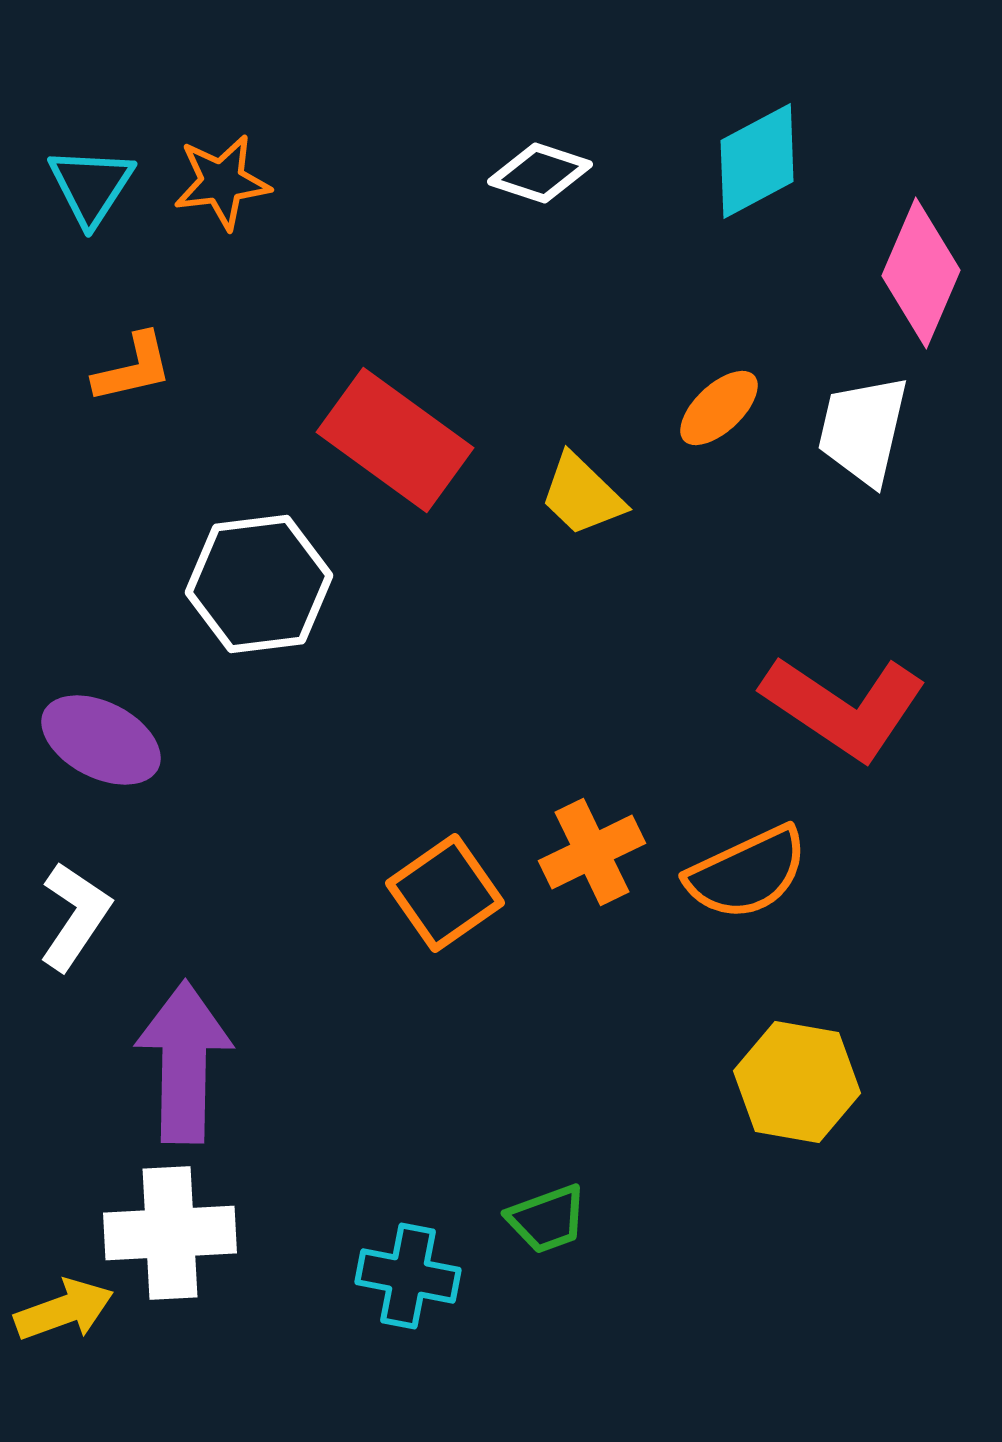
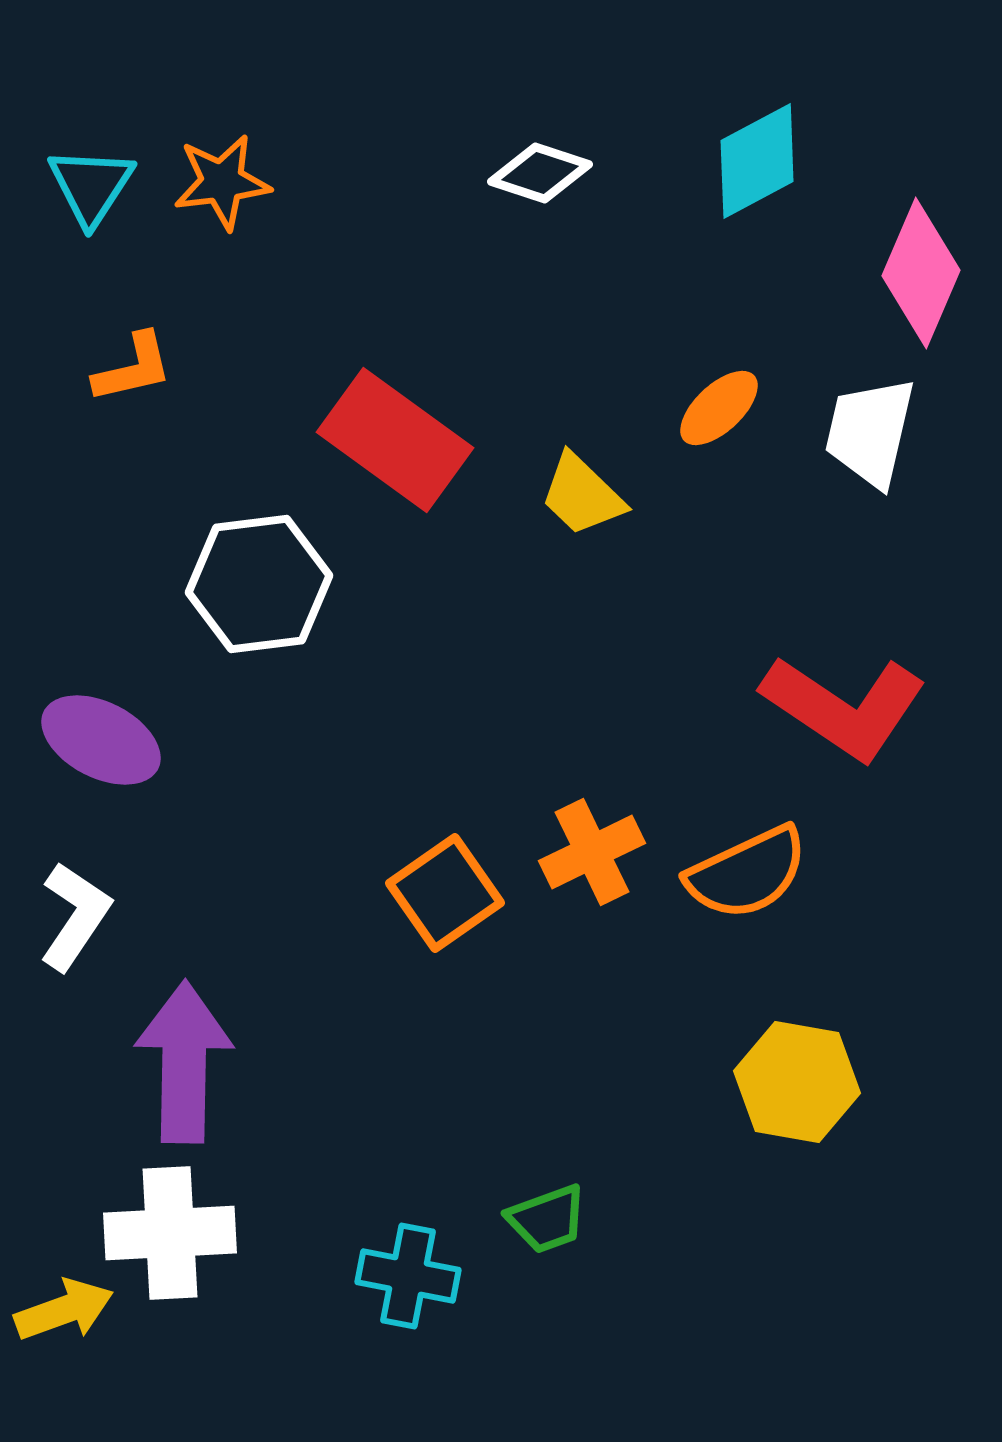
white trapezoid: moved 7 px right, 2 px down
